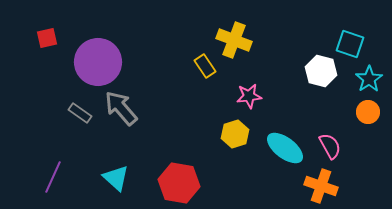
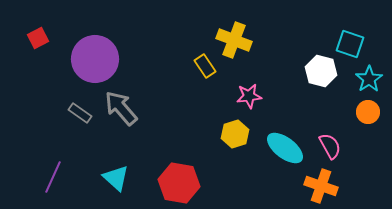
red square: moved 9 px left; rotated 15 degrees counterclockwise
purple circle: moved 3 px left, 3 px up
